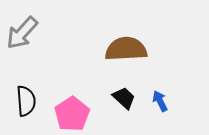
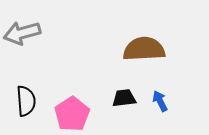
gray arrow: rotated 33 degrees clockwise
brown semicircle: moved 18 px right
black trapezoid: rotated 50 degrees counterclockwise
